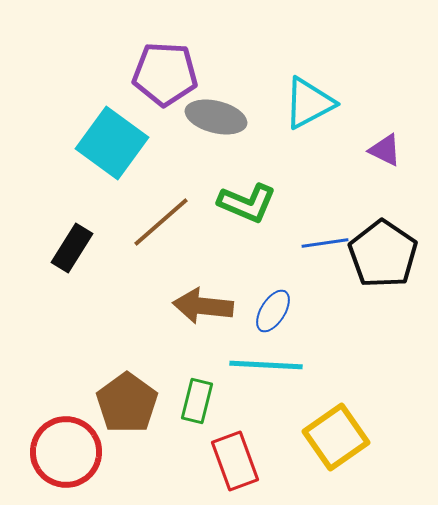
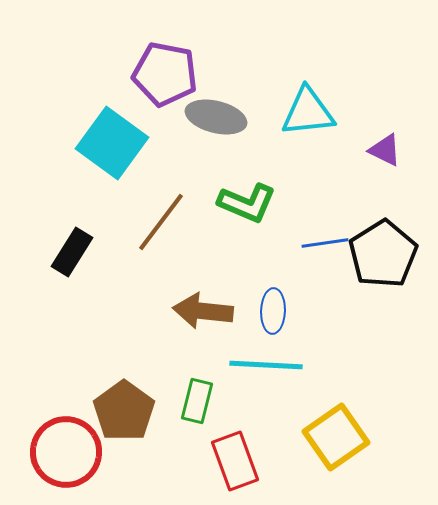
purple pentagon: rotated 8 degrees clockwise
cyan triangle: moved 1 px left, 9 px down; rotated 22 degrees clockwise
brown line: rotated 12 degrees counterclockwise
black rectangle: moved 4 px down
black pentagon: rotated 6 degrees clockwise
brown arrow: moved 5 px down
blue ellipse: rotated 30 degrees counterclockwise
brown pentagon: moved 3 px left, 8 px down
